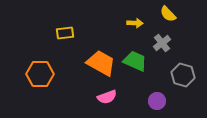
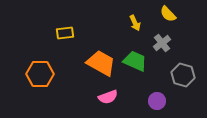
yellow arrow: rotated 63 degrees clockwise
pink semicircle: moved 1 px right
